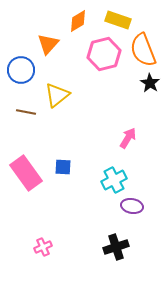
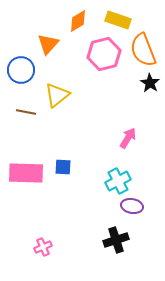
pink rectangle: rotated 52 degrees counterclockwise
cyan cross: moved 4 px right, 1 px down
black cross: moved 7 px up
